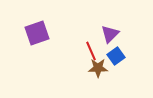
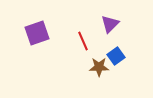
purple triangle: moved 10 px up
red line: moved 8 px left, 10 px up
brown star: moved 1 px right, 1 px up
